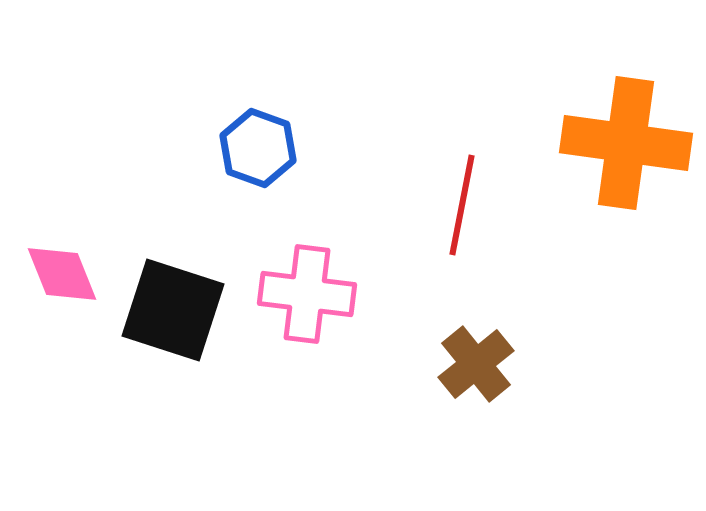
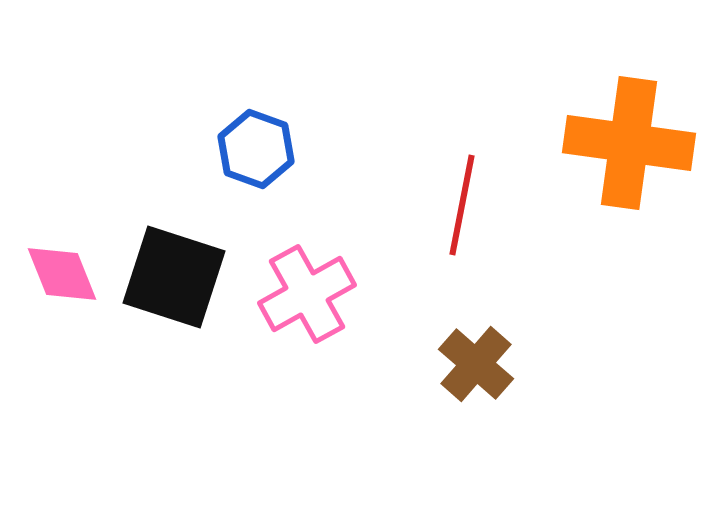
orange cross: moved 3 px right
blue hexagon: moved 2 px left, 1 px down
pink cross: rotated 36 degrees counterclockwise
black square: moved 1 px right, 33 px up
brown cross: rotated 10 degrees counterclockwise
